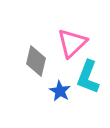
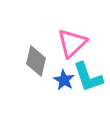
cyan L-shape: rotated 40 degrees counterclockwise
blue star: moved 4 px right, 11 px up
